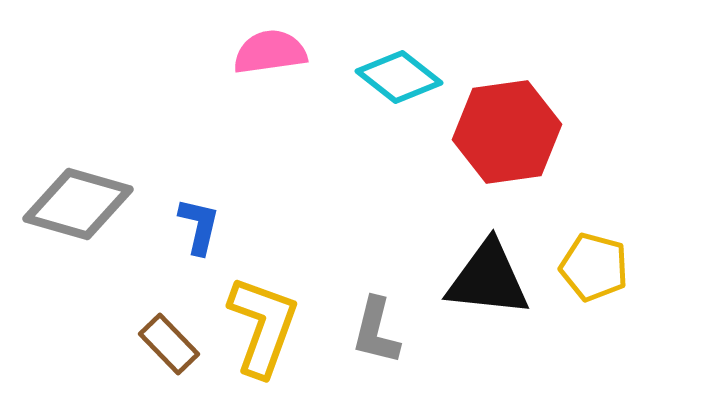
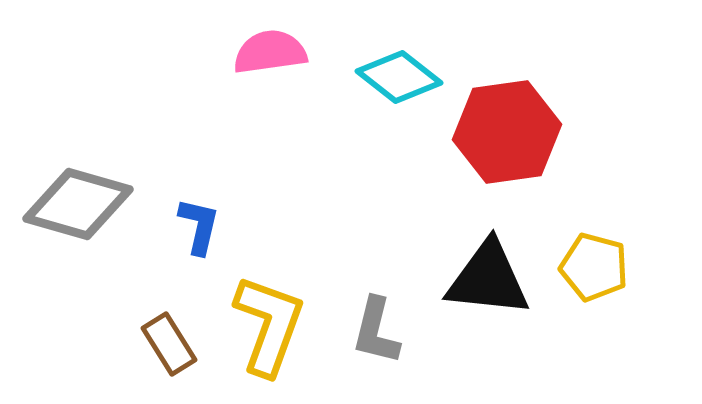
yellow L-shape: moved 6 px right, 1 px up
brown rectangle: rotated 12 degrees clockwise
